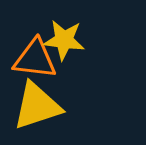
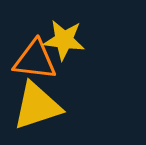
orange triangle: moved 1 px down
